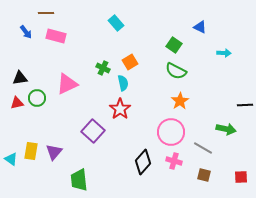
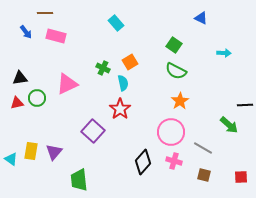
brown line: moved 1 px left
blue triangle: moved 1 px right, 9 px up
green arrow: moved 3 px right, 4 px up; rotated 30 degrees clockwise
